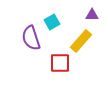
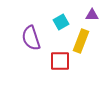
cyan square: moved 9 px right
yellow rectangle: rotated 20 degrees counterclockwise
red square: moved 2 px up
